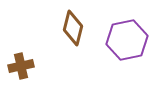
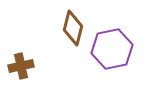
purple hexagon: moved 15 px left, 9 px down
